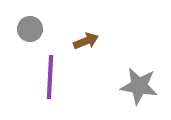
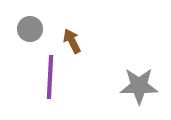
brown arrow: moved 14 px left; rotated 95 degrees counterclockwise
gray star: rotated 9 degrees counterclockwise
